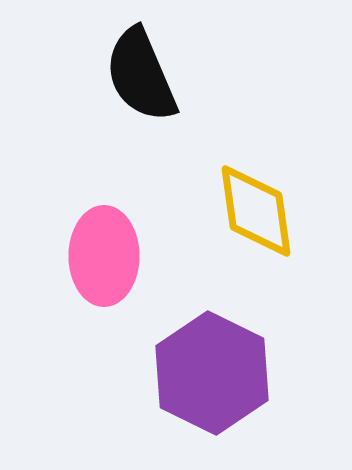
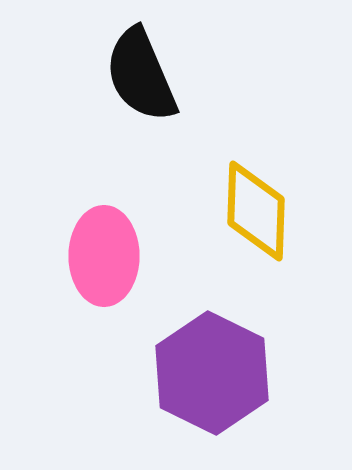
yellow diamond: rotated 10 degrees clockwise
